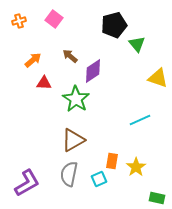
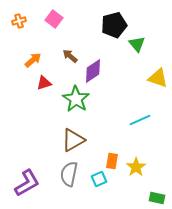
red triangle: rotated 21 degrees counterclockwise
